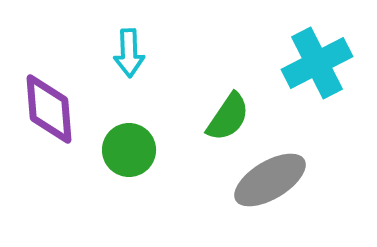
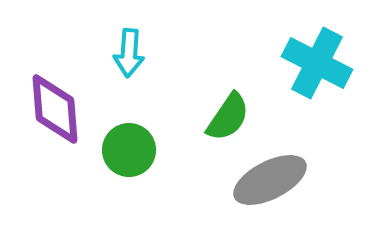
cyan arrow: rotated 6 degrees clockwise
cyan cross: rotated 36 degrees counterclockwise
purple diamond: moved 6 px right
gray ellipse: rotated 4 degrees clockwise
